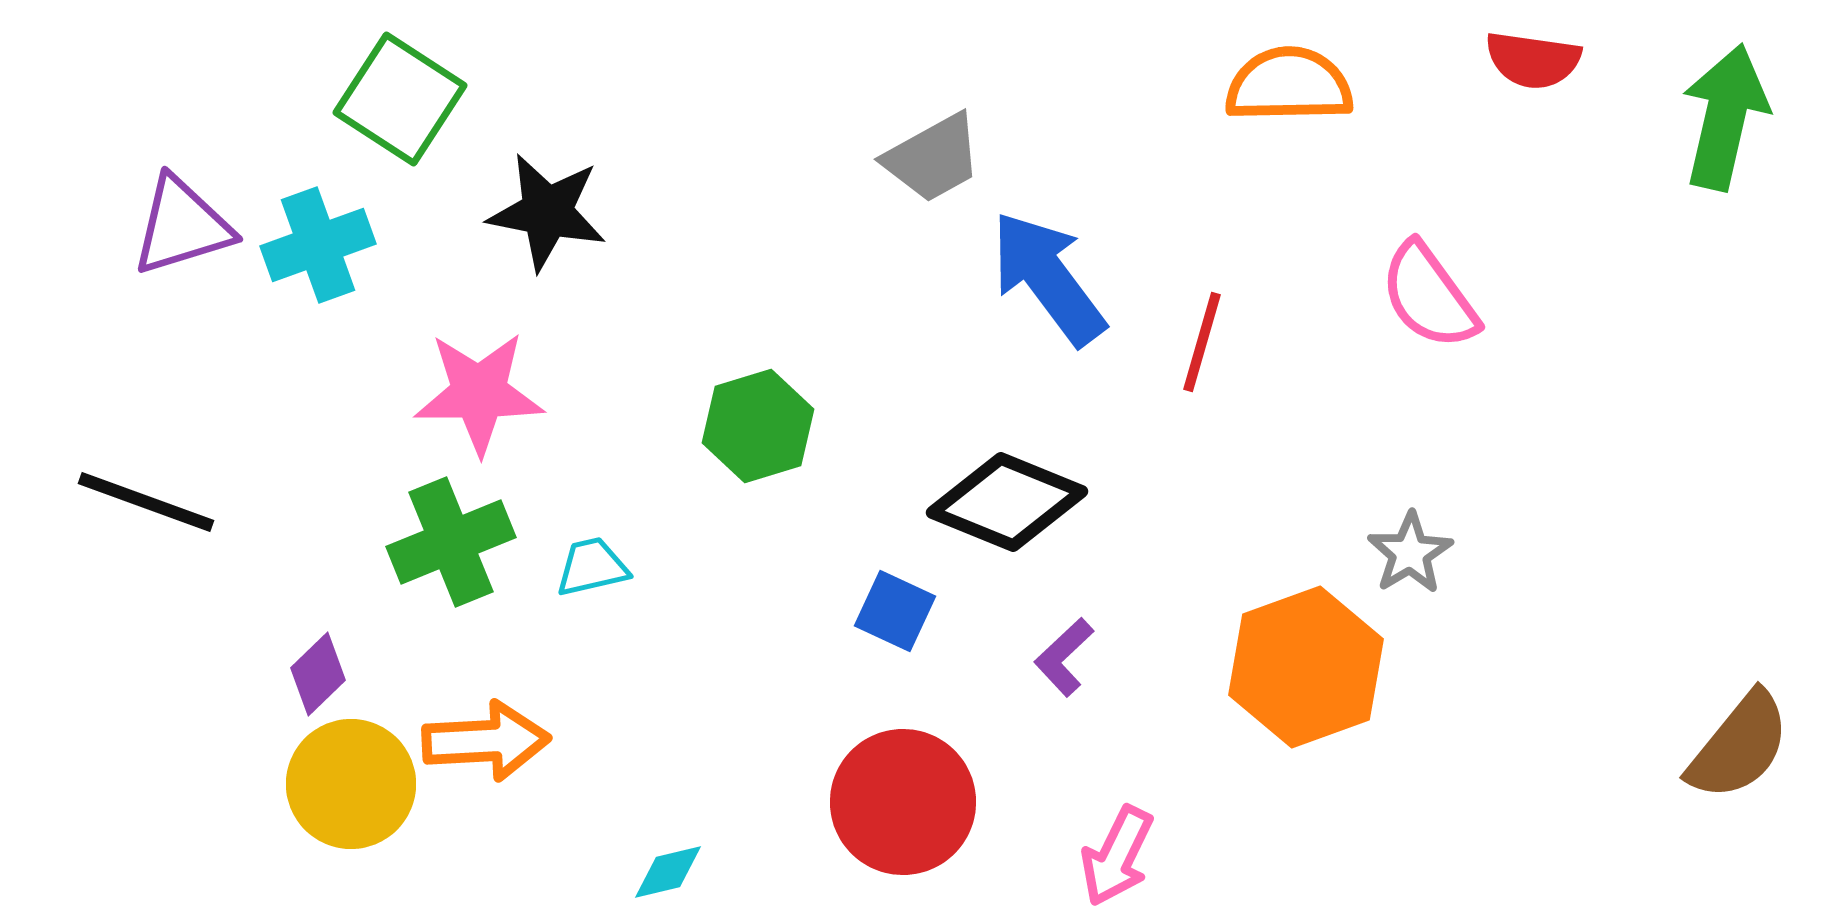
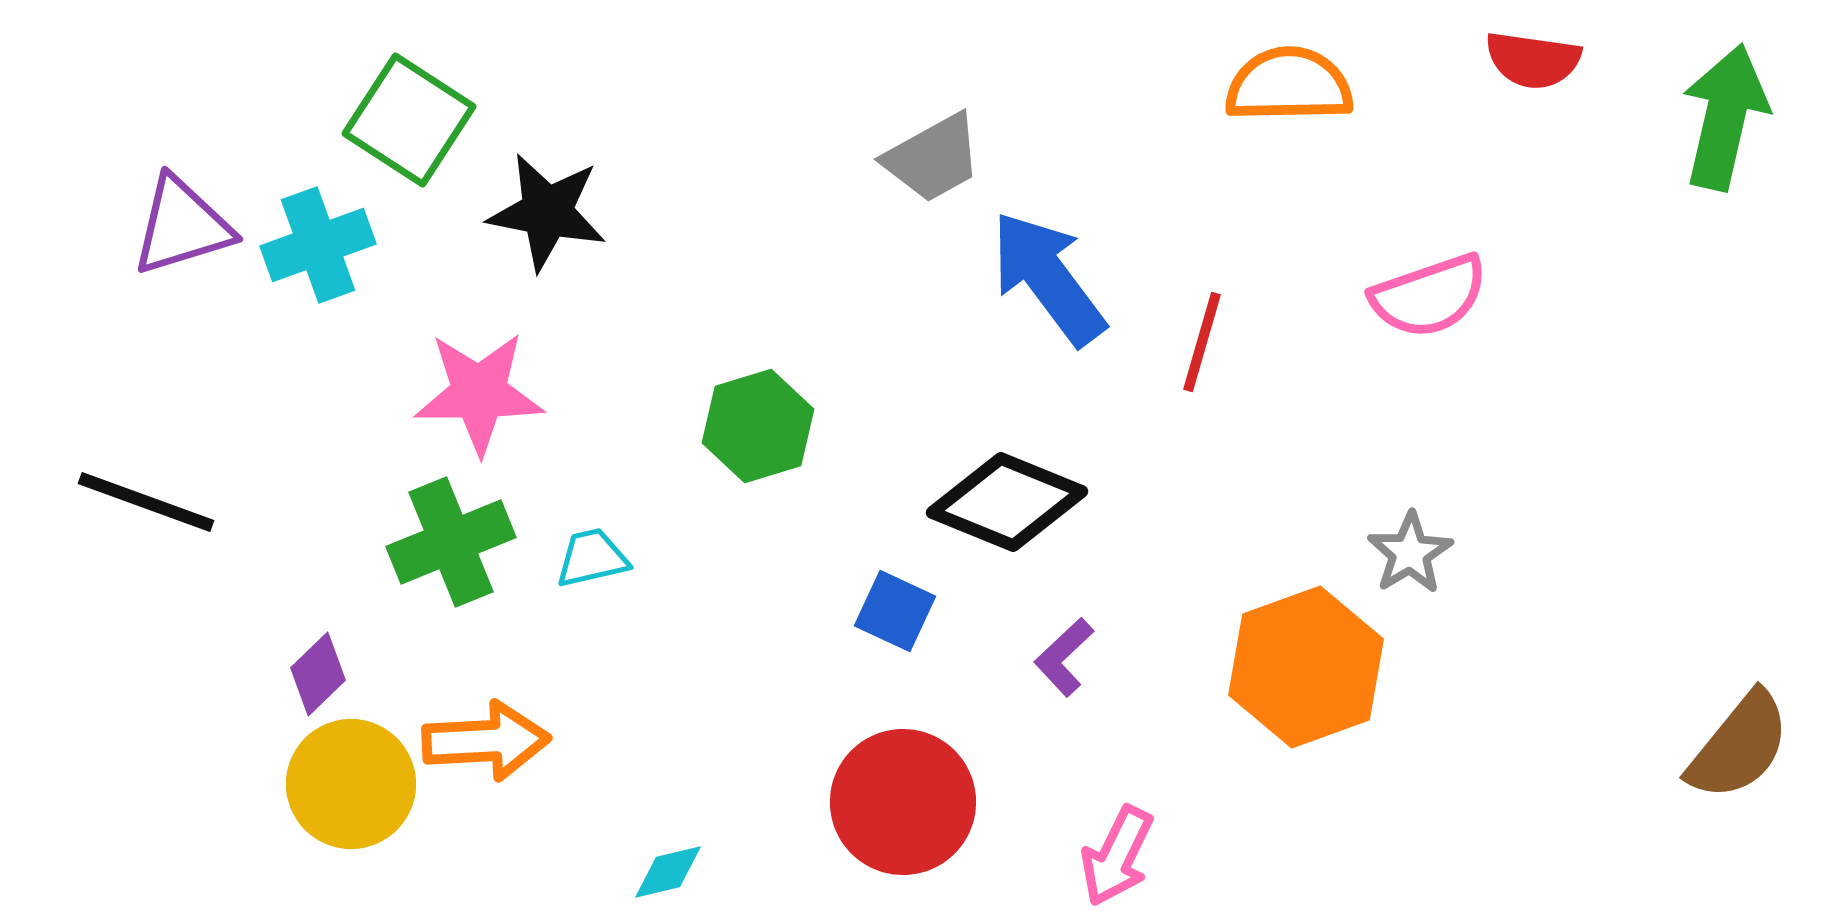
green square: moved 9 px right, 21 px down
pink semicircle: rotated 73 degrees counterclockwise
cyan trapezoid: moved 9 px up
